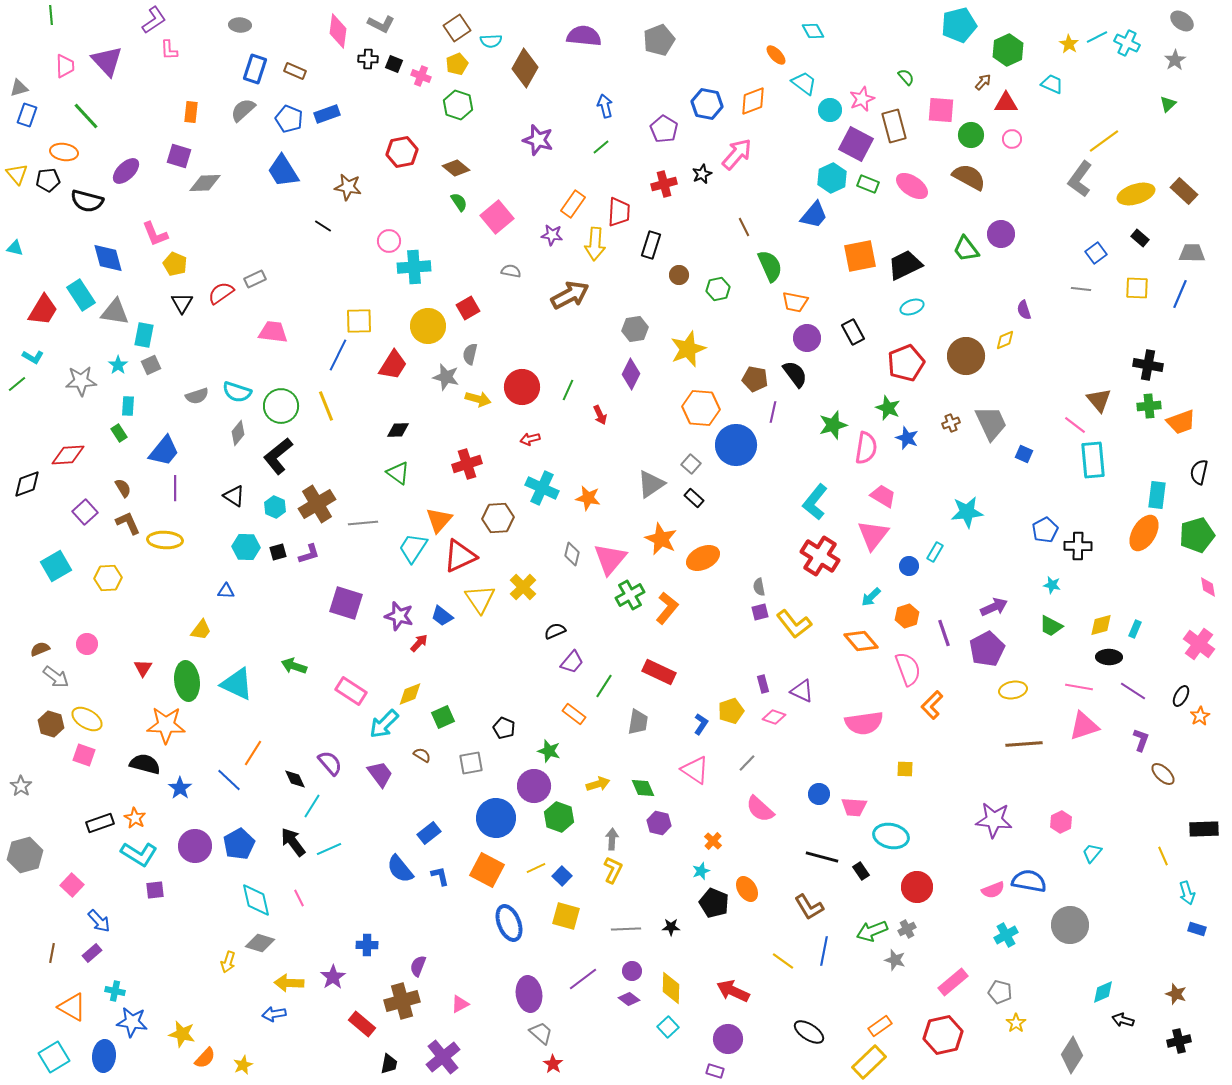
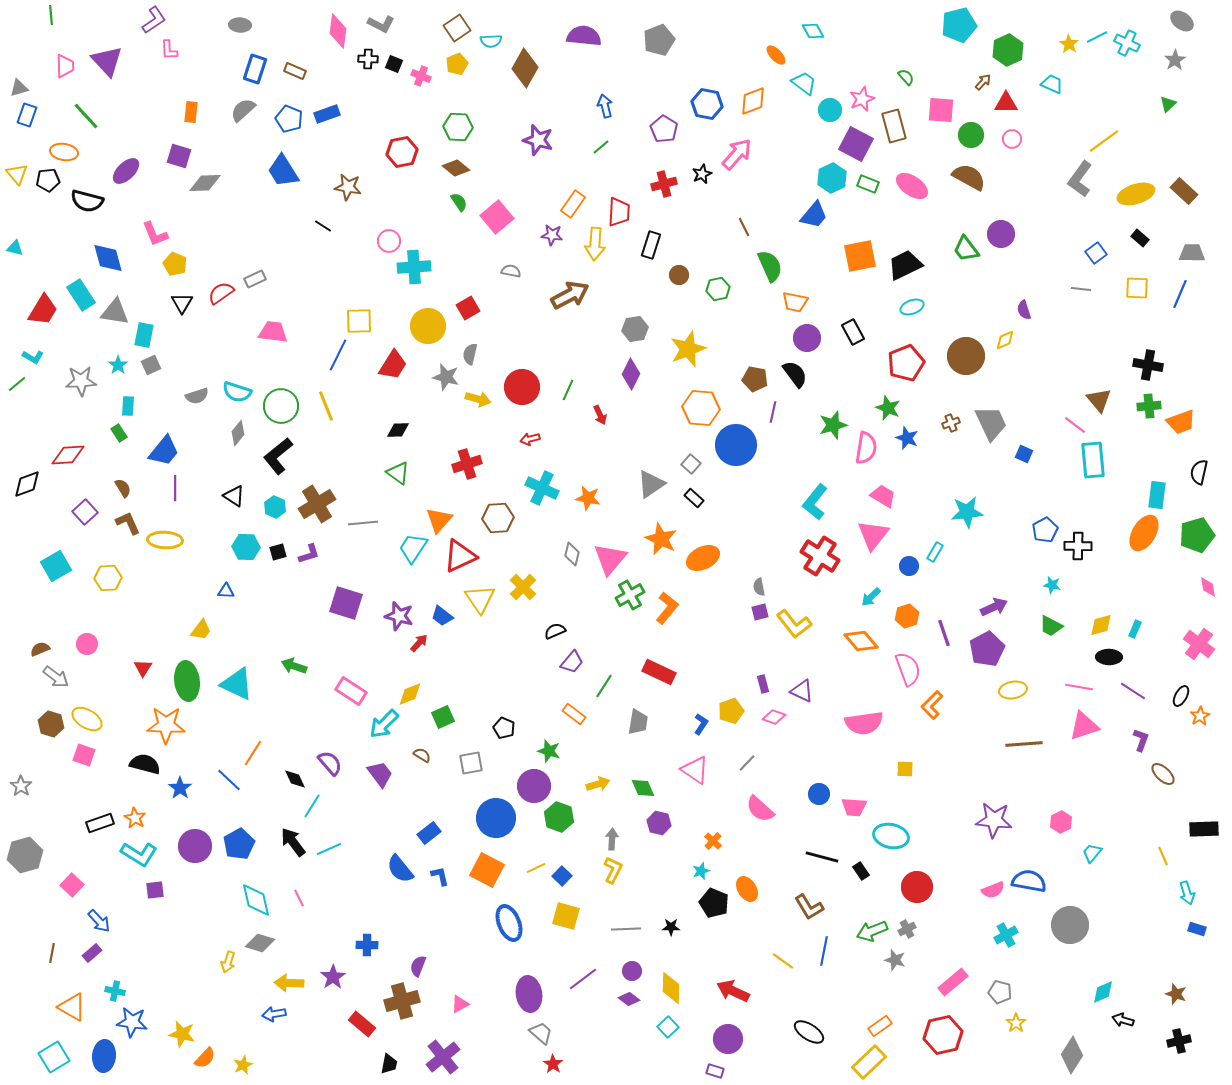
green hexagon at (458, 105): moved 22 px down; rotated 16 degrees counterclockwise
